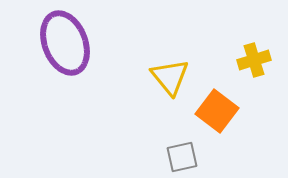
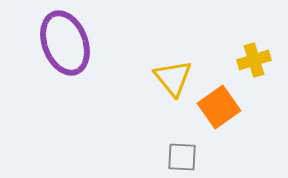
yellow triangle: moved 3 px right, 1 px down
orange square: moved 2 px right, 4 px up; rotated 18 degrees clockwise
gray square: rotated 16 degrees clockwise
